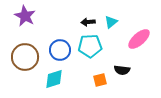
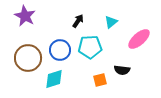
black arrow: moved 10 px left, 1 px up; rotated 128 degrees clockwise
cyan pentagon: moved 1 px down
brown circle: moved 3 px right, 1 px down
